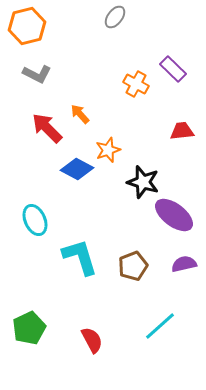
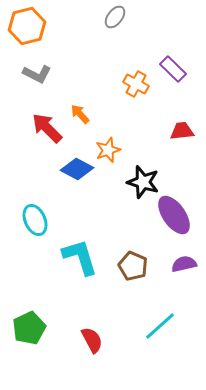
purple ellipse: rotated 18 degrees clockwise
brown pentagon: rotated 28 degrees counterclockwise
